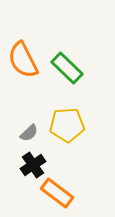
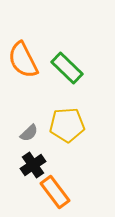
orange rectangle: moved 2 px left, 1 px up; rotated 16 degrees clockwise
